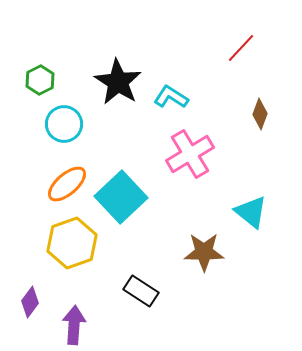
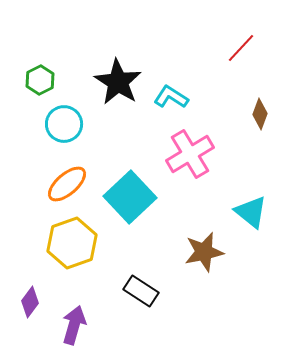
cyan square: moved 9 px right
brown star: rotated 12 degrees counterclockwise
purple arrow: rotated 12 degrees clockwise
